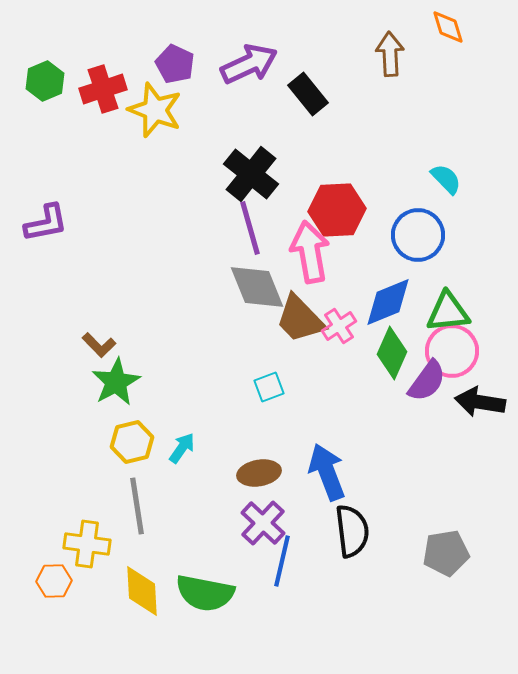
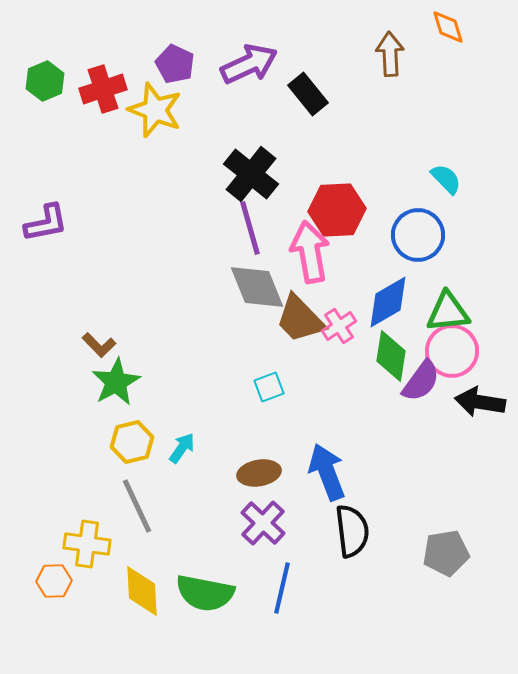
blue diamond: rotated 8 degrees counterclockwise
green diamond: moved 1 px left, 3 px down; rotated 15 degrees counterclockwise
purple semicircle: moved 6 px left
gray line: rotated 16 degrees counterclockwise
blue line: moved 27 px down
